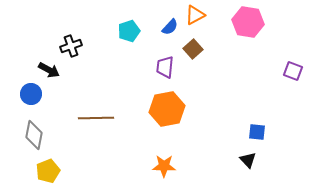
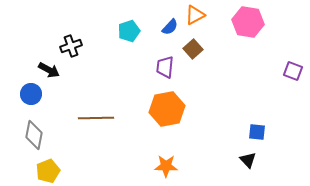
orange star: moved 2 px right
